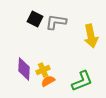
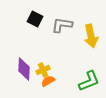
gray L-shape: moved 6 px right, 3 px down
green L-shape: moved 7 px right
